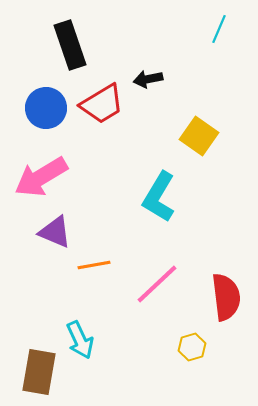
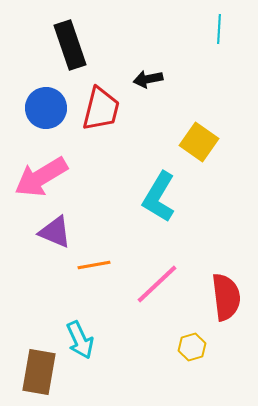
cyan line: rotated 20 degrees counterclockwise
red trapezoid: moved 1 px left, 5 px down; rotated 45 degrees counterclockwise
yellow square: moved 6 px down
